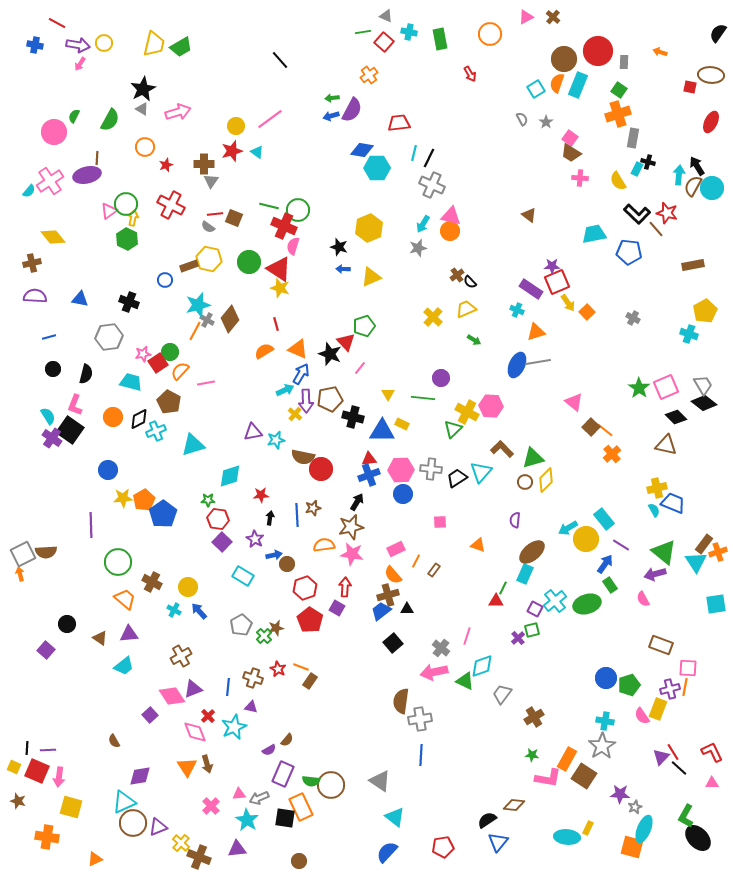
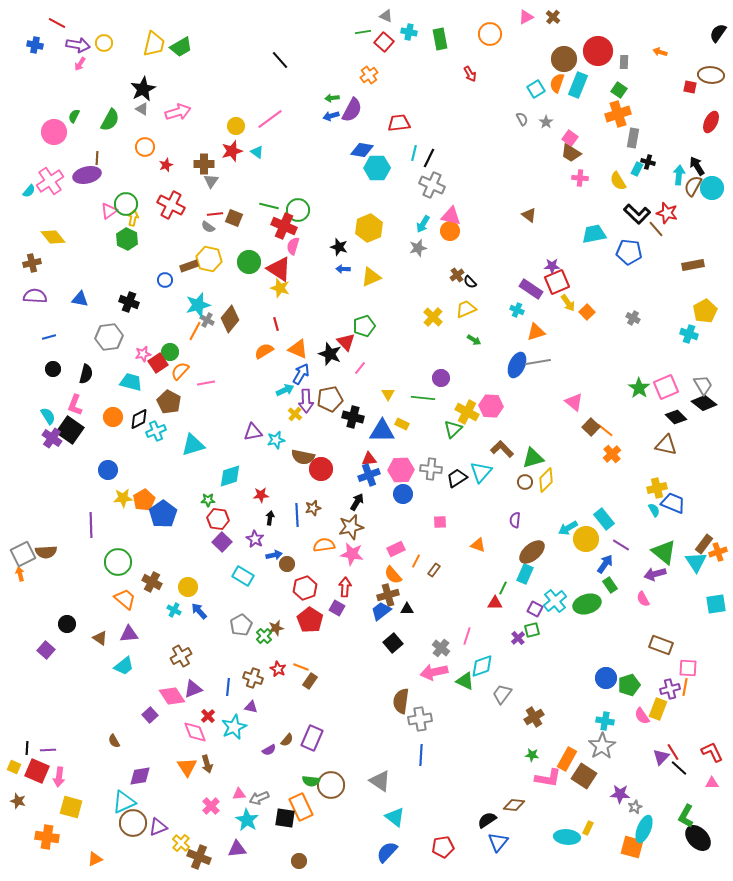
red triangle at (496, 601): moved 1 px left, 2 px down
purple rectangle at (283, 774): moved 29 px right, 36 px up
